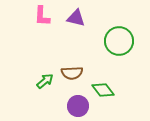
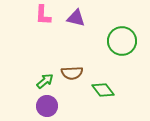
pink L-shape: moved 1 px right, 1 px up
green circle: moved 3 px right
purple circle: moved 31 px left
